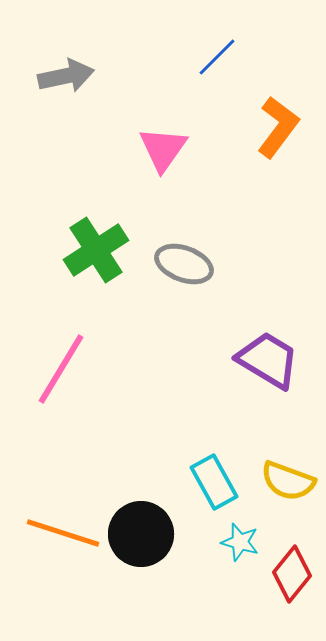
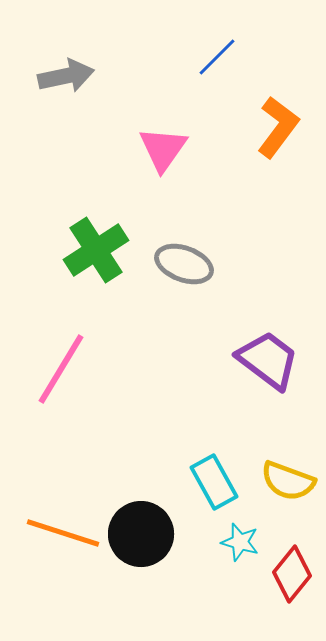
purple trapezoid: rotated 6 degrees clockwise
